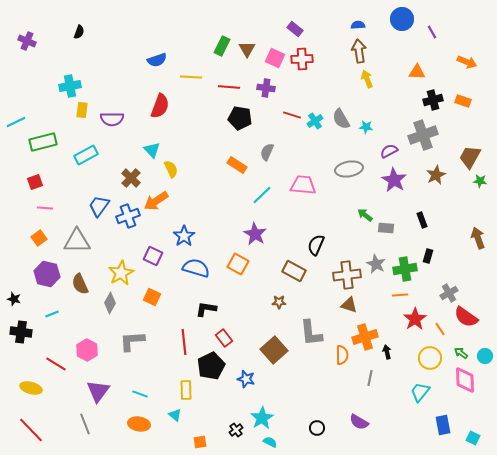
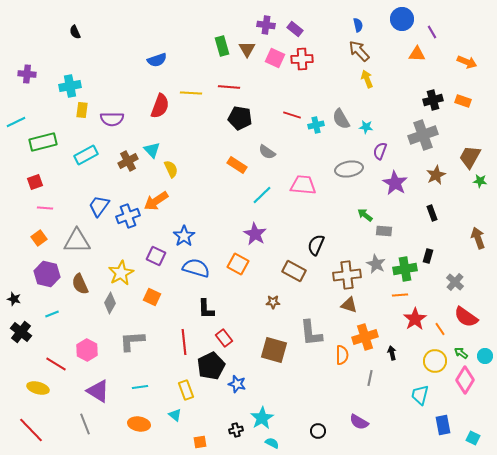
blue semicircle at (358, 25): rotated 80 degrees clockwise
black semicircle at (79, 32): moved 4 px left; rotated 136 degrees clockwise
purple cross at (27, 41): moved 33 px down; rotated 18 degrees counterclockwise
green rectangle at (222, 46): rotated 42 degrees counterclockwise
brown arrow at (359, 51): rotated 35 degrees counterclockwise
orange triangle at (417, 72): moved 18 px up
yellow line at (191, 77): moved 16 px down
purple cross at (266, 88): moved 63 px up
cyan cross at (315, 121): moved 1 px right, 4 px down; rotated 21 degrees clockwise
purple semicircle at (389, 151): moved 9 px left; rotated 42 degrees counterclockwise
gray semicircle at (267, 152): rotated 78 degrees counterclockwise
brown cross at (131, 178): moved 3 px left, 17 px up; rotated 18 degrees clockwise
purple star at (394, 180): moved 1 px right, 3 px down
black rectangle at (422, 220): moved 10 px right, 7 px up
gray rectangle at (386, 228): moved 2 px left, 3 px down
purple square at (153, 256): moved 3 px right
gray cross at (449, 293): moved 6 px right, 11 px up; rotated 18 degrees counterclockwise
brown star at (279, 302): moved 6 px left
black L-shape at (206, 309): rotated 100 degrees counterclockwise
black cross at (21, 332): rotated 30 degrees clockwise
brown square at (274, 350): rotated 32 degrees counterclockwise
black arrow at (387, 352): moved 5 px right, 1 px down
yellow circle at (430, 358): moved 5 px right, 3 px down
blue star at (246, 379): moved 9 px left, 5 px down
pink diamond at (465, 380): rotated 32 degrees clockwise
yellow ellipse at (31, 388): moved 7 px right
yellow rectangle at (186, 390): rotated 18 degrees counterclockwise
purple triangle at (98, 391): rotated 35 degrees counterclockwise
cyan trapezoid at (420, 392): moved 3 px down; rotated 25 degrees counterclockwise
cyan line at (140, 394): moved 7 px up; rotated 28 degrees counterclockwise
black circle at (317, 428): moved 1 px right, 3 px down
black cross at (236, 430): rotated 24 degrees clockwise
cyan semicircle at (270, 442): moved 2 px right, 1 px down
